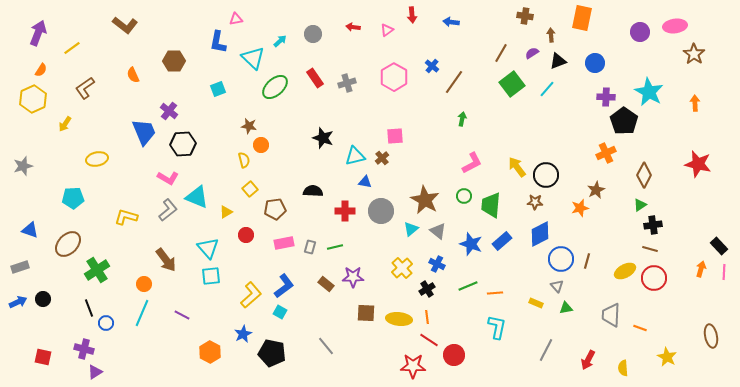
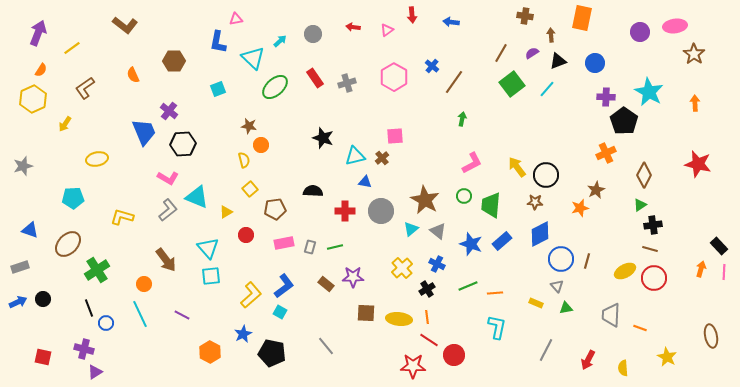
yellow L-shape at (126, 217): moved 4 px left
cyan line at (142, 313): moved 2 px left, 1 px down; rotated 48 degrees counterclockwise
